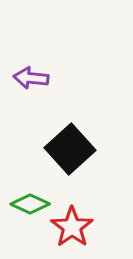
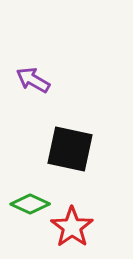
purple arrow: moved 2 px right, 2 px down; rotated 24 degrees clockwise
black square: rotated 36 degrees counterclockwise
